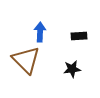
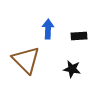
blue arrow: moved 8 px right, 3 px up
black star: rotated 18 degrees clockwise
